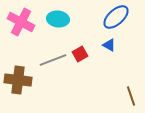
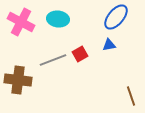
blue ellipse: rotated 8 degrees counterclockwise
blue triangle: rotated 40 degrees counterclockwise
